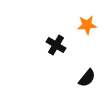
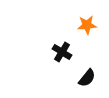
black cross: moved 6 px right, 7 px down
